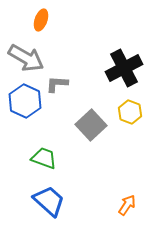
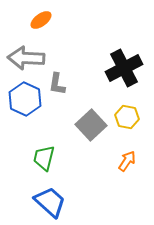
orange ellipse: rotated 35 degrees clockwise
gray arrow: rotated 153 degrees clockwise
gray L-shape: rotated 85 degrees counterclockwise
blue hexagon: moved 2 px up
yellow hexagon: moved 3 px left, 5 px down; rotated 10 degrees counterclockwise
green trapezoid: rotated 96 degrees counterclockwise
blue trapezoid: moved 1 px right, 1 px down
orange arrow: moved 44 px up
